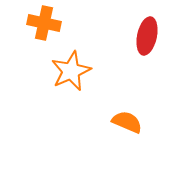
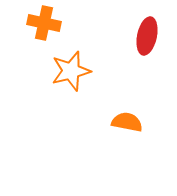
orange star: rotated 9 degrees clockwise
orange semicircle: rotated 12 degrees counterclockwise
